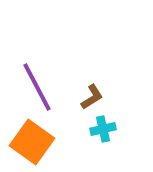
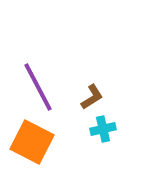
purple line: moved 1 px right
orange square: rotated 9 degrees counterclockwise
